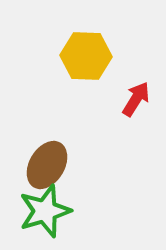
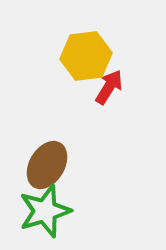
yellow hexagon: rotated 9 degrees counterclockwise
red arrow: moved 27 px left, 12 px up
